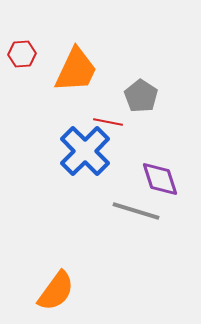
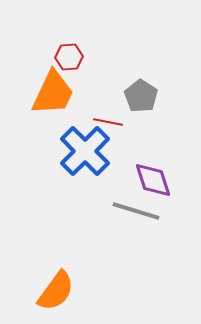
red hexagon: moved 47 px right, 3 px down
orange trapezoid: moved 23 px left, 23 px down
purple diamond: moved 7 px left, 1 px down
